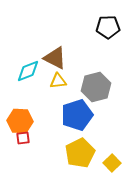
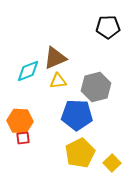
brown triangle: rotated 50 degrees counterclockwise
blue pentagon: rotated 20 degrees clockwise
